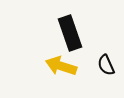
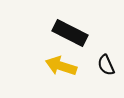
black rectangle: rotated 44 degrees counterclockwise
